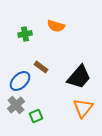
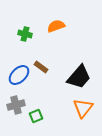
orange semicircle: rotated 144 degrees clockwise
green cross: rotated 24 degrees clockwise
blue ellipse: moved 1 px left, 6 px up
gray cross: rotated 24 degrees clockwise
